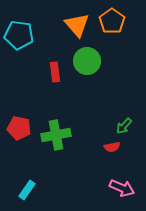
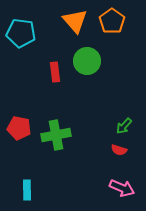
orange triangle: moved 2 px left, 4 px up
cyan pentagon: moved 2 px right, 2 px up
red semicircle: moved 7 px right, 3 px down; rotated 28 degrees clockwise
cyan rectangle: rotated 36 degrees counterclockwise
